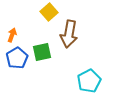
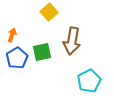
brown arrow: moved 3 px right, 7 px down
